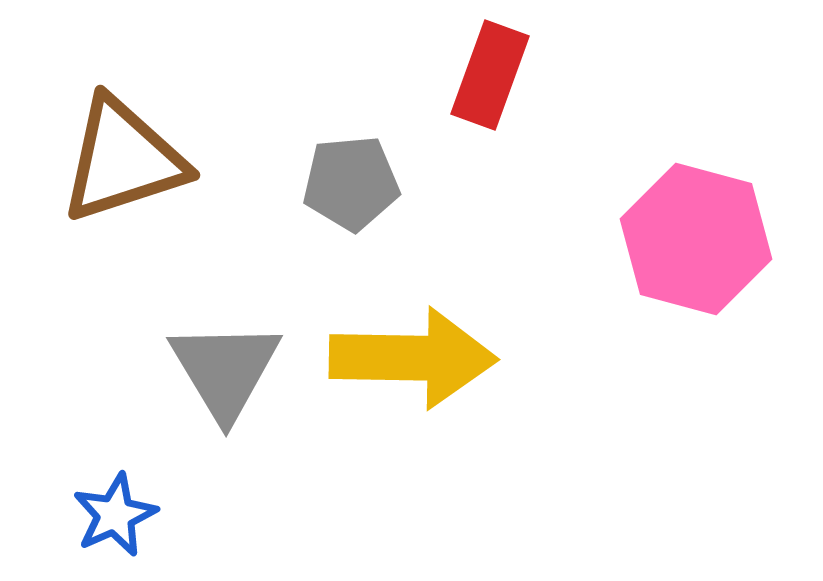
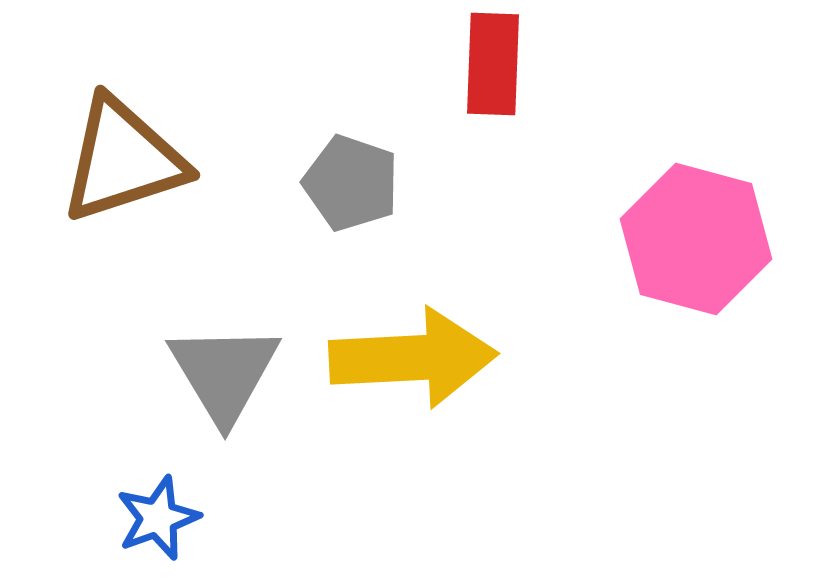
red rectangle: moved 3 px right, 11 px up; rotated 18 degrees counterclockwise
gray pentagon: rotated 24 degrees clockwise
yellow arrow: rotated 4 degrees counterclockwise
gray triangle: moved 1 px left, 3 px down
blue star: moved 43 px right, 3 px down; rotated 4 degrees clockwise
